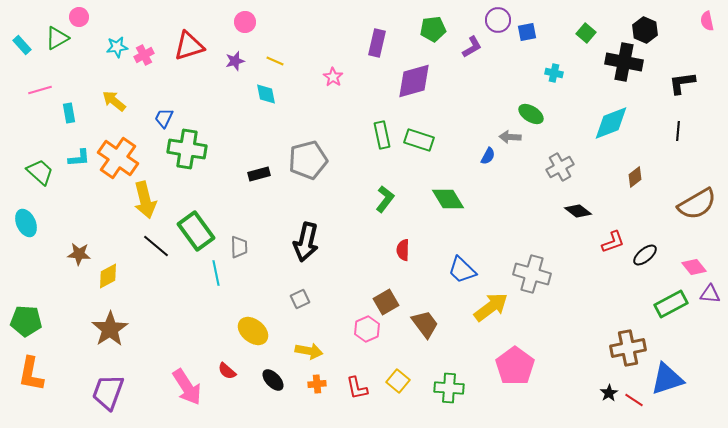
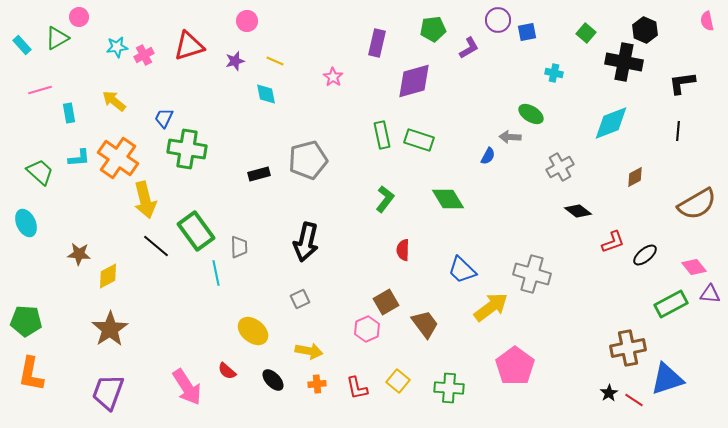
pink circle at (245, 22): moved 2 px right, 1 px up
purple L-shape at (472, 47): moved 3 px left, 1 px down
brown diamond at (635, 177): rotated 10 degrees clockwise
